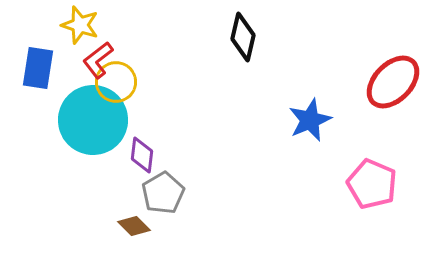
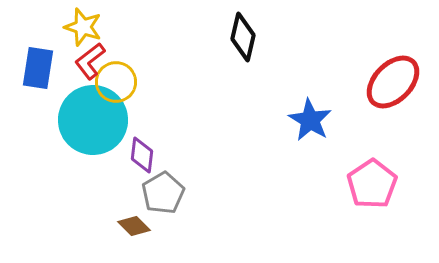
yellow star: moved 3 px right, 2 px down
red L-shape: moved 8 px left, 1 px down
blue star: rotated 18 degrees counterclockwise
pink pentagon: rotated 15 degrees clockwise
